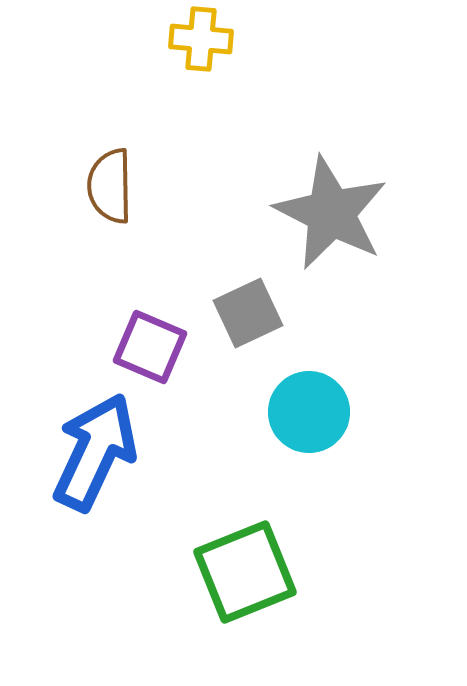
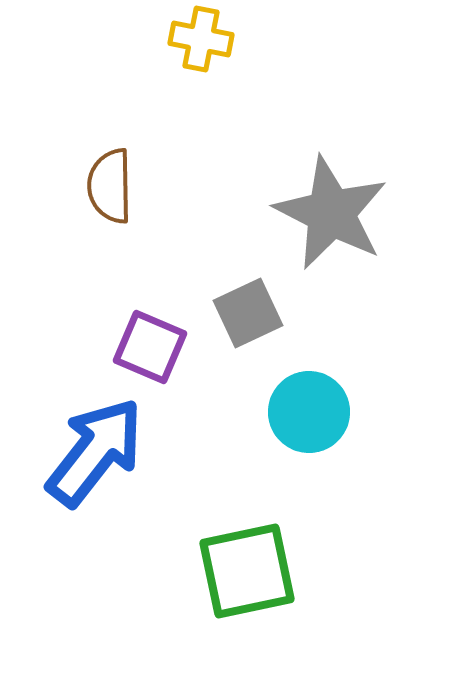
yellow cross: rotated 6 degrees clockwise
blue arrow: rotated 13 degrees clockwise
green square: moved 2 px right, 1 px up; rotated 10 degrees clockwise
